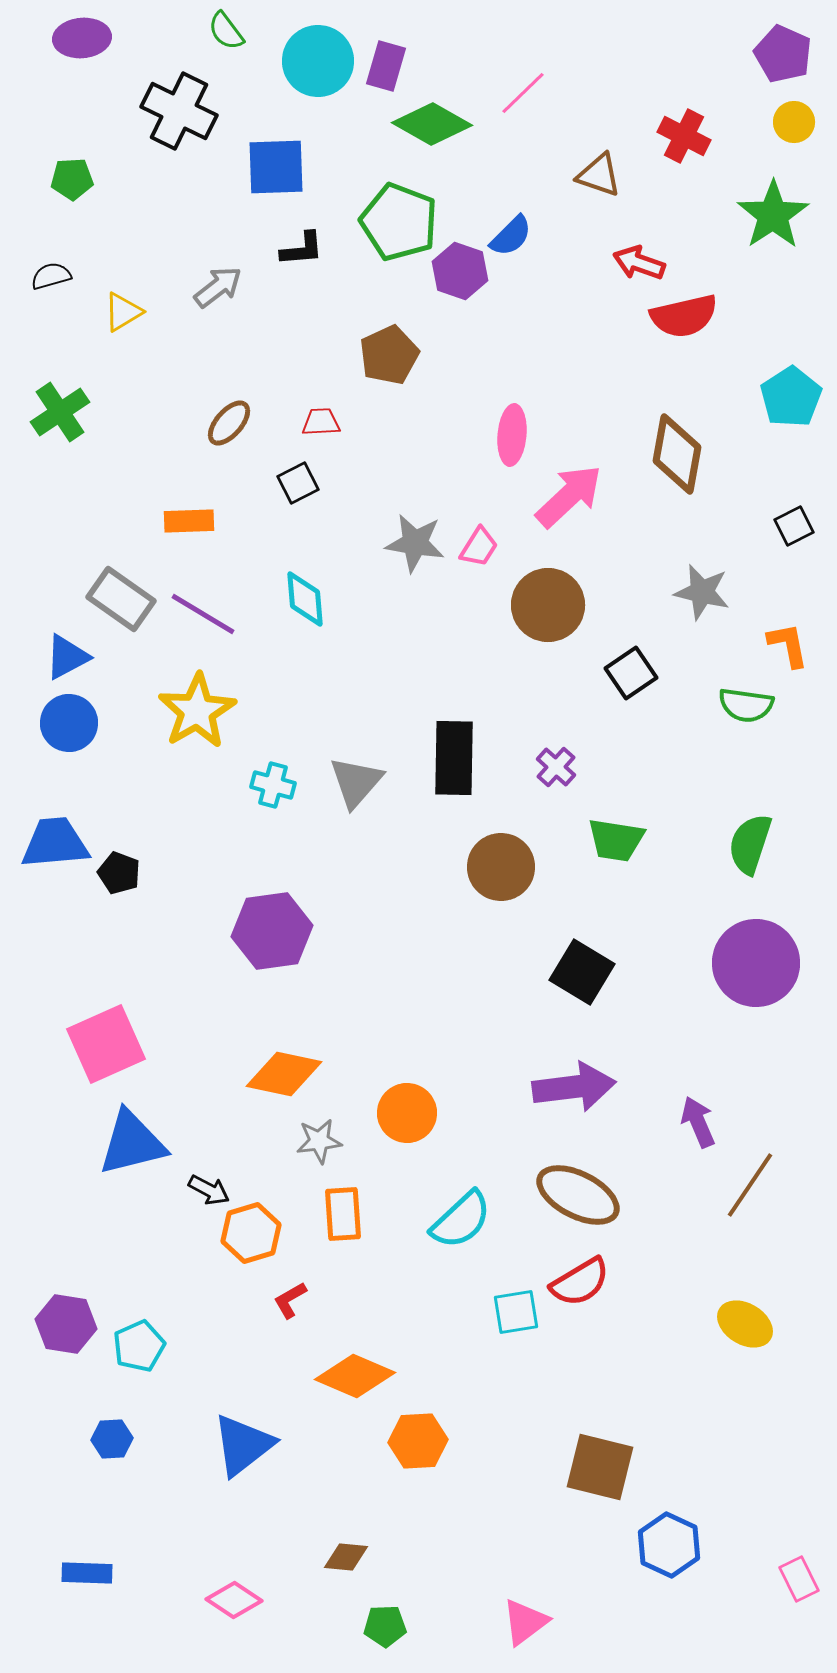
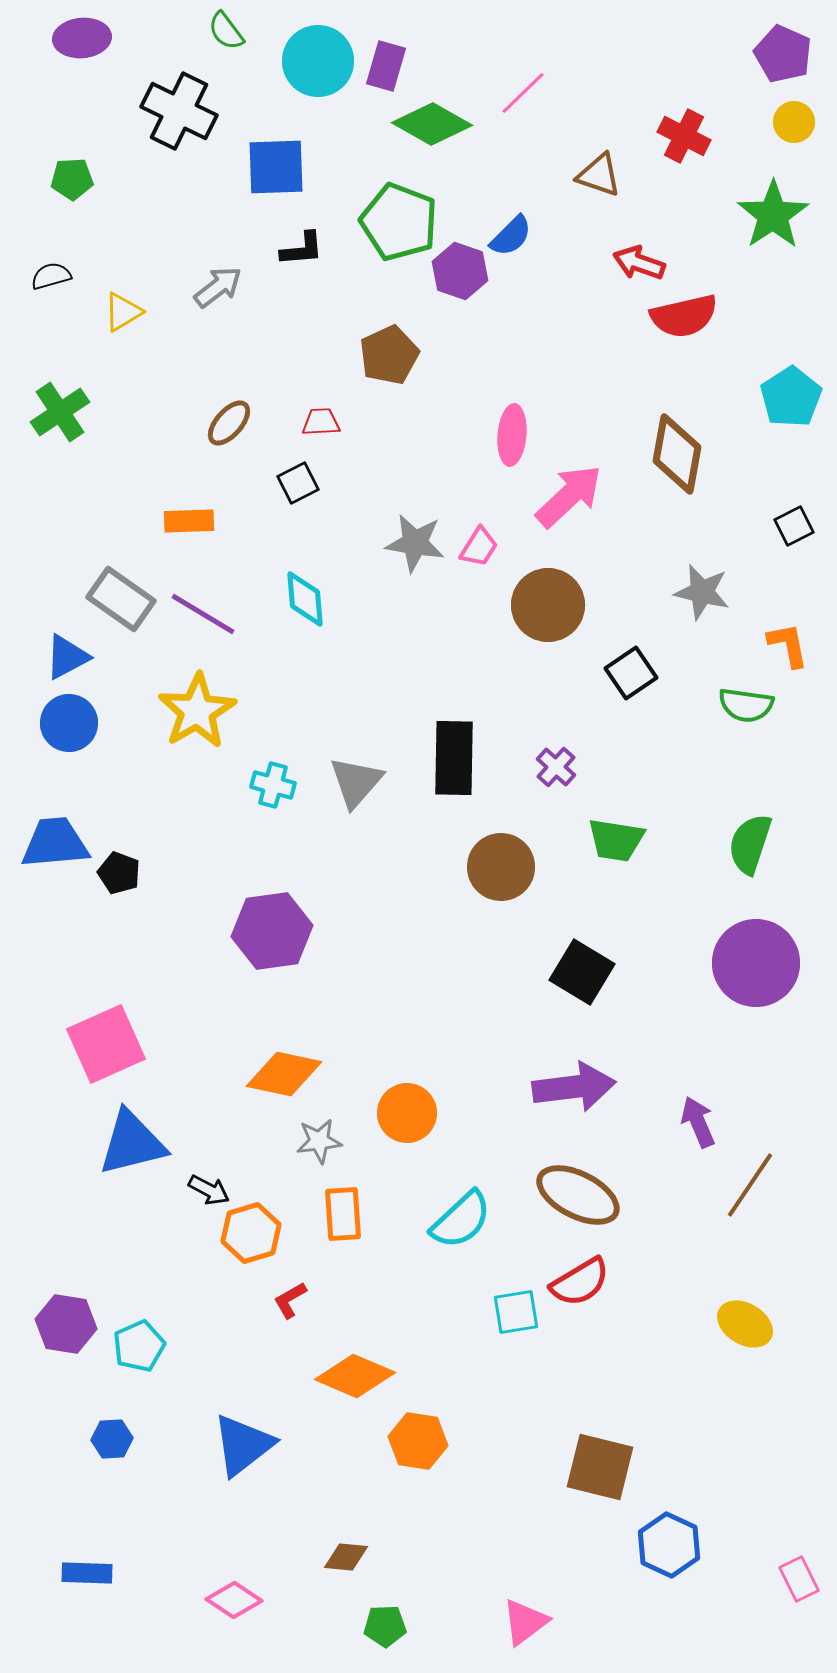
orange hexagon at (418, 1441): rotated 12 degrees clockwise
